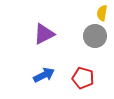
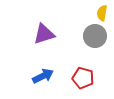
purple triangle: rotated 10 degrees clockwise
blue arrow: moved 1 px left, 1 px down
